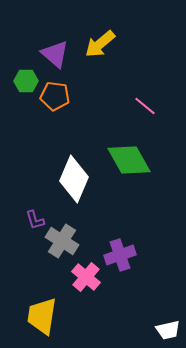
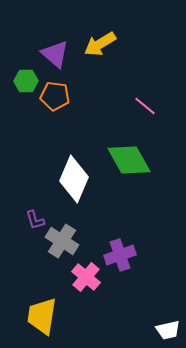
yellow arrow: rotated 8 degrees clockwise
